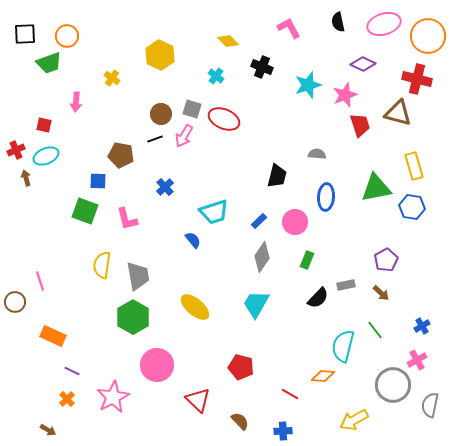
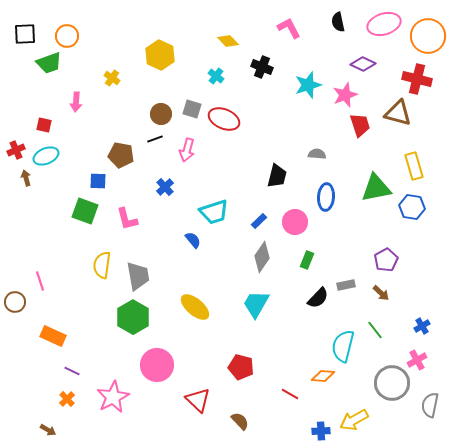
pink arrow at (184, 136): moved 3 px right, 14 px down; rotated 15 degrees counterclockwise
gray circle at (393, 385): moved 1 px left, 2 px up
blue cross at (283, 431): moved 38 px right
